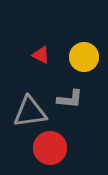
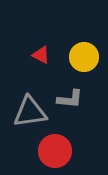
red circle: moved 5 px right, 3 px down
